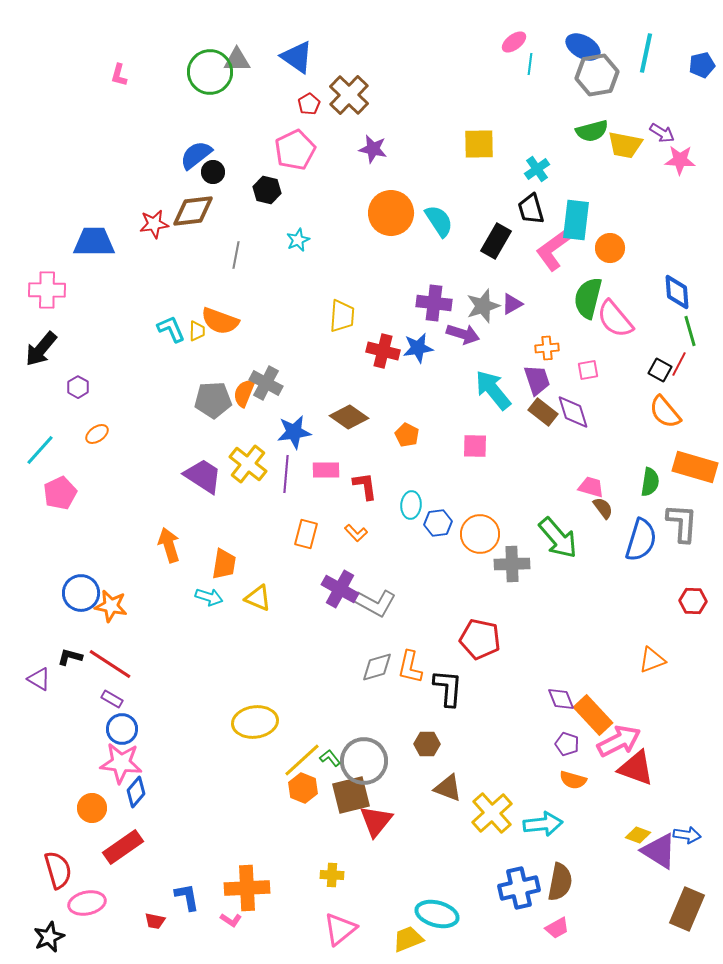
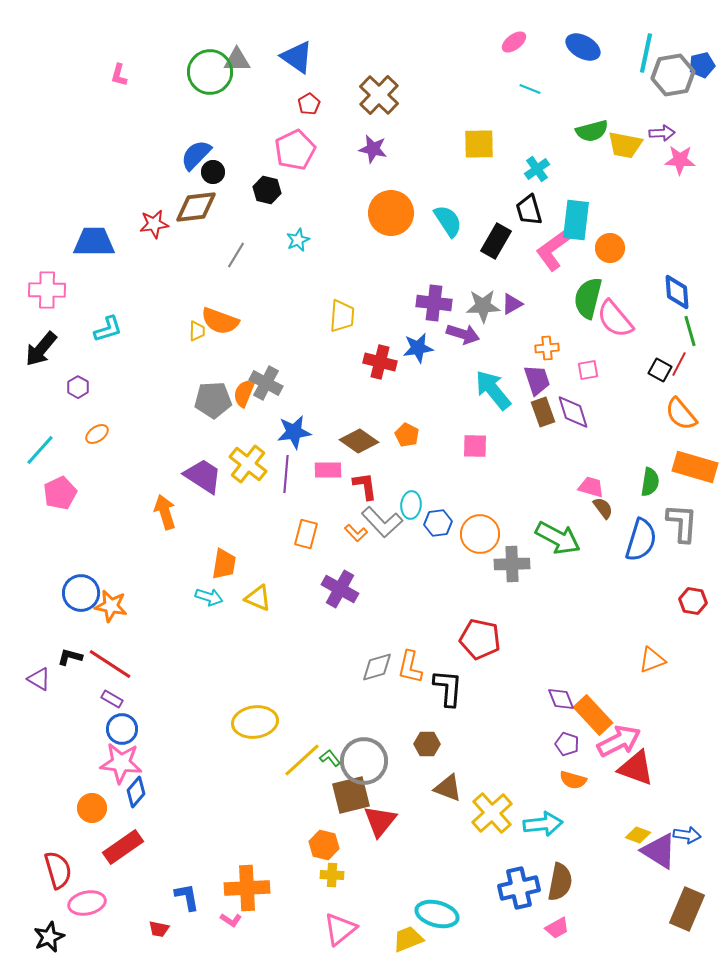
cyan line at (530, 64): moved 25 px down; rotated 75 degrees counterclockwise
gray hexagon at (597, 75): moved 76 px right
brown cross at (349, 95): moved 30 px right
purple arrow at (662, 133): rotated 35 degrees counterclockwise
blue semicircle at (196, 155): rotated 8 degrees counterclockwise
black trapezoid at (531, 209): moved 2 px left, 1 px down
brown diamond at (193, 211): moved 3 px right, 4 px up
cyan semicircle at (439, 221): moved 9 px right
gray line at (236, 255): rotated 20 degrees clockwise
gray star at (483, 306): rotated 16 degrees clockwise
cyan L-shape at (171, 329): moved 63 px left; rotated 96 degrees clockwise
red cross at (383, 351): moved 3 px left, 11 px down
brown rectangle at (543, 412): rotated 32 degrees clockwise
orange semicircle at (665, 412): moved 16 px right, 2 px down
brown diamond at (349, 417): moved 10 px right, 24 px down
pink rectangle at (326, 470): moved 2 px right
green arrow at (558, 538): rotated 21 degrees counterclockwise
orange arrow at (169, 545): moved 4 px left, 33 px up
red hexagon at (693, 601): rotated 8 degrees clockwise
gray L-shape at (375, 603): moved 7 px right, 81 px up; rotated 18 degrees clockwise
orange hexagon at (303, 788): moved 21 px right, 57 px down; rotated 8 degrees counterclockwise
red triangle at (376, 821): moved 4 px right
red trapezoid at (155, 921): moved 4 px right, 8 px down
